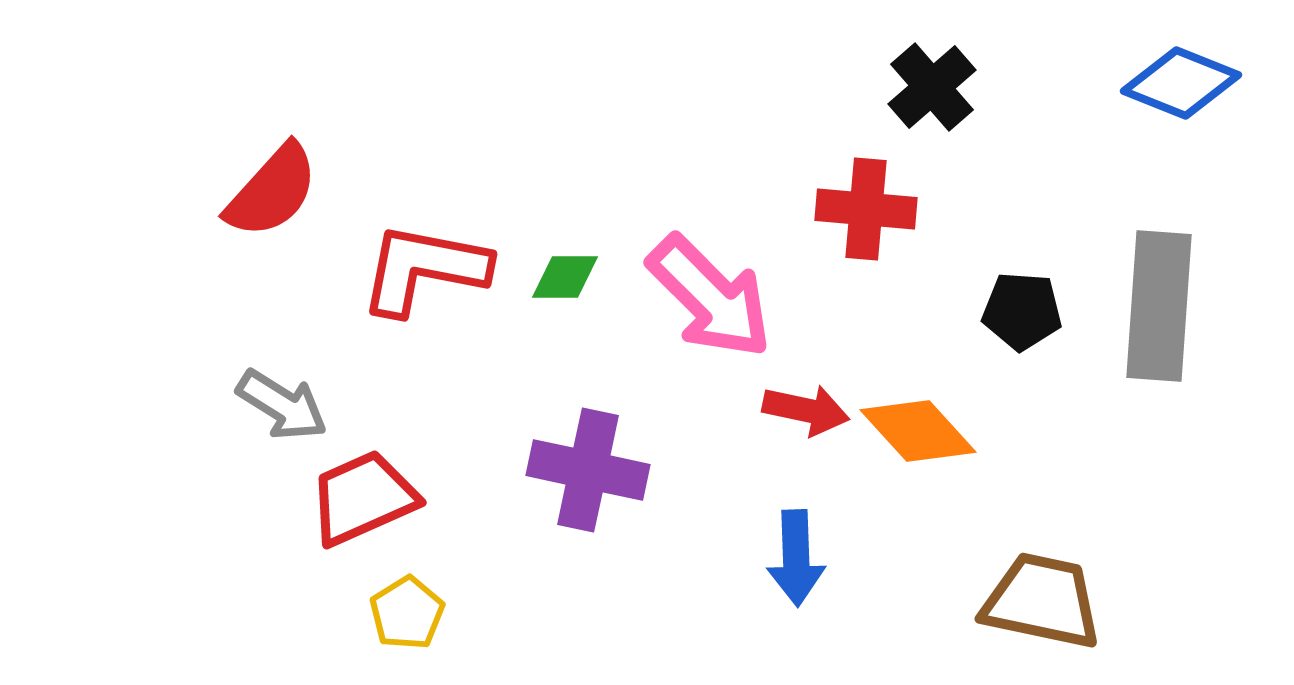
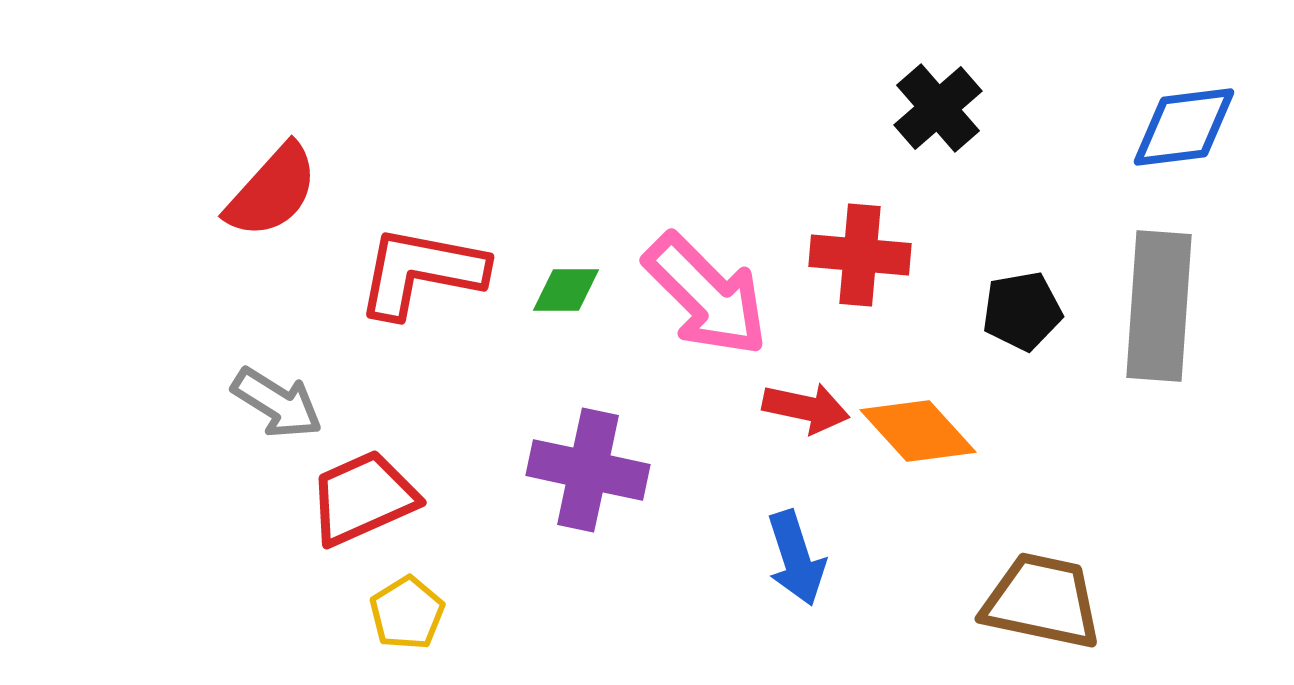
blue diamond: moved 3 px right, 44 px down; rotated 29 degrees counterclockwise
black cross: moved 6 px right, 21 px down
red cross: moved 6 px left, 46 px down
red L-shape: moved 3 px left, 3 px down
green diamond: moved 1 px right, 13 px down
pink arrow: moved 4 px left, 2 px up
black pentagon: rotated 14 degrees counterclockwise
gray arrow: moved 5 px left, 2 px up
red arrow: moved 2 px up
blue arrow: rotated 16 degrees counterclockwise
